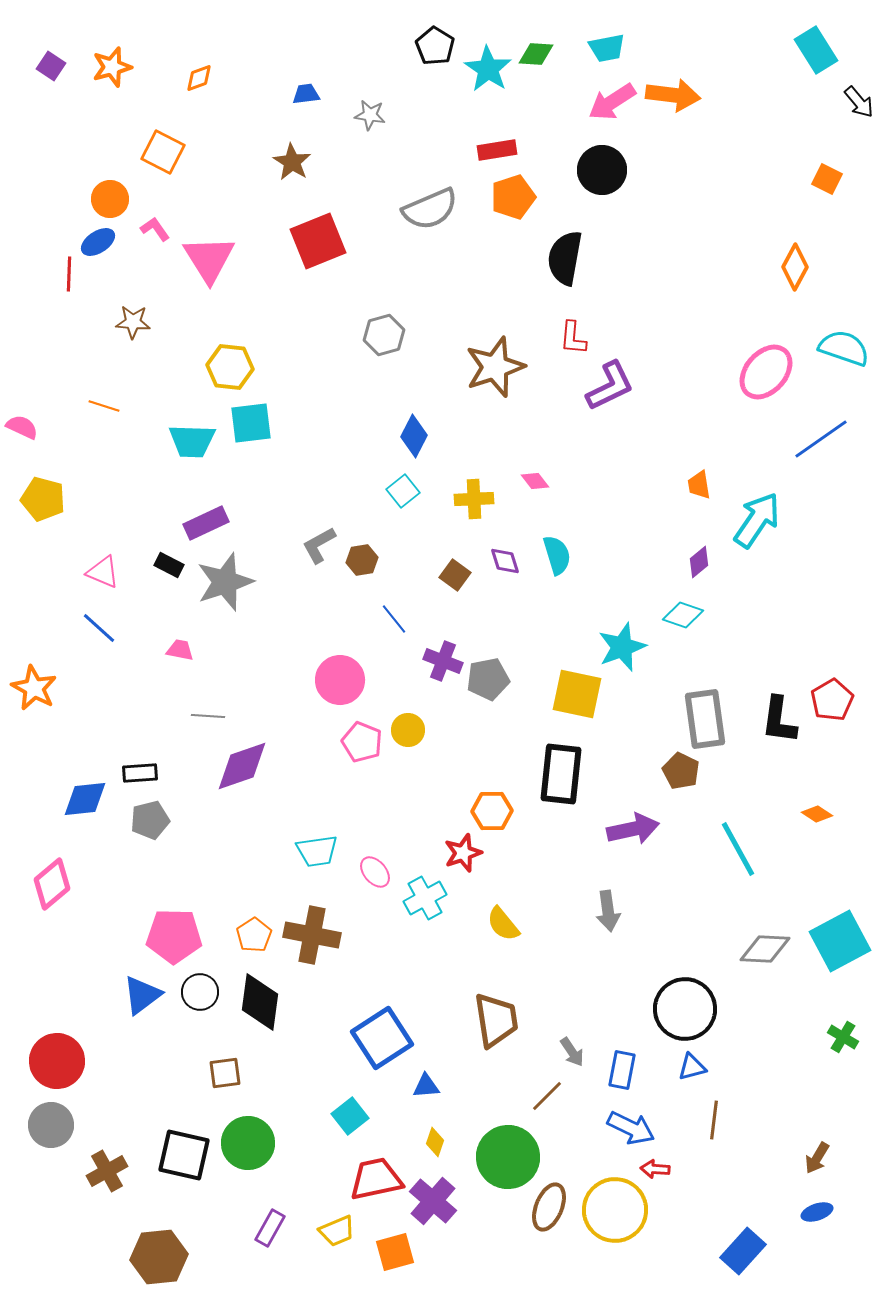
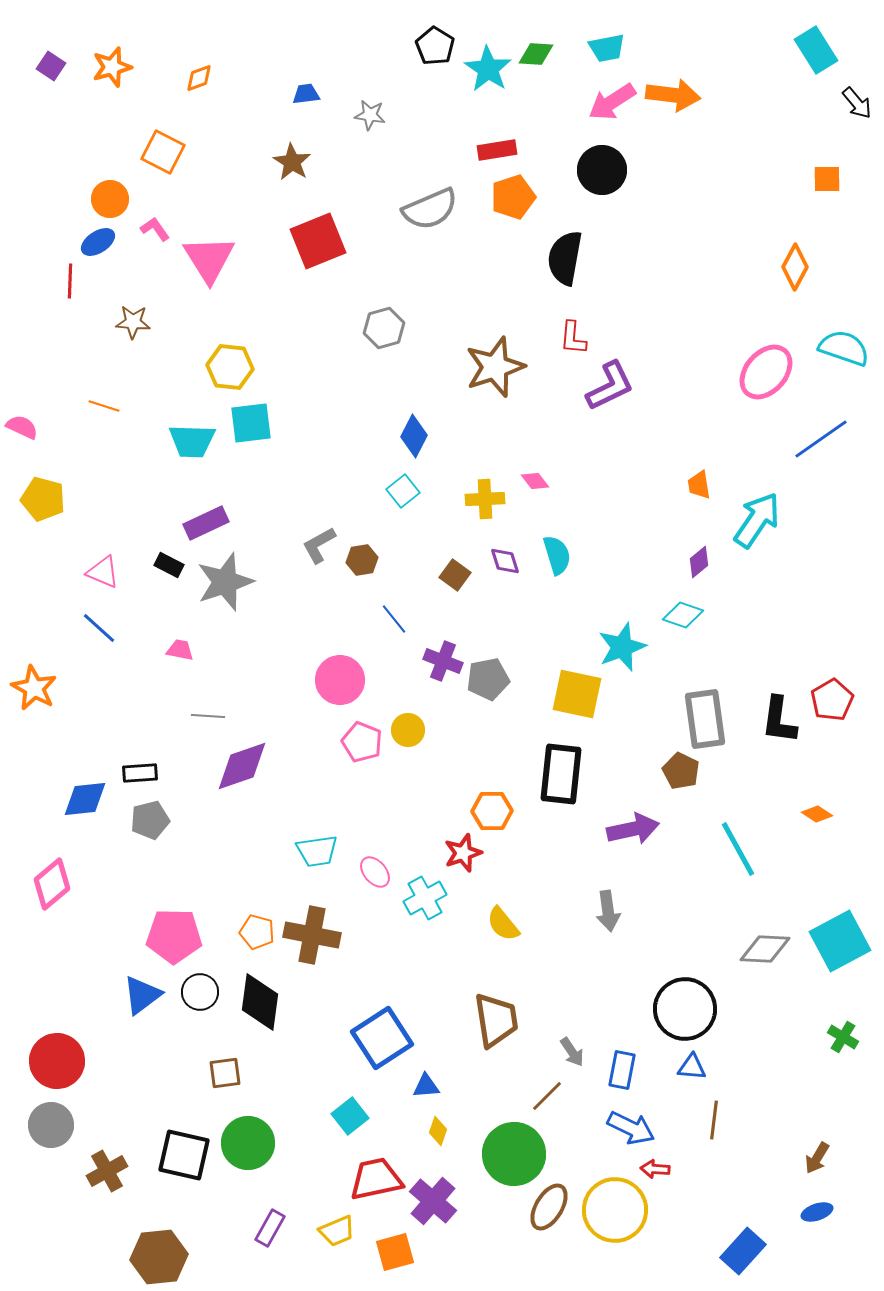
black arrow at (859, 102): moved 2 px left, 1 px down
orange square at (827, 179): rotated 28 degrees counterclockwise
red line at (69, 274): moved 1 px right, 7 px down
gray hexagon at (384, 335): moved 7 px up
yellow cross at (474, 499): moved 11 px right
orange pentagon at (254, 935): moved 3 px right, 3 px up; rotated 24 degrees counterclockwise
blue triangle at (692, 1067): rotated 20 degrees clockwise
yellow diamond at (435, 1142): moved 3 px right, 11 px up
green circle at (508, 1157): moved 6 px right, 3 px up
brown ellipse at (549, 1207): rotated 9 degrees clockwise
